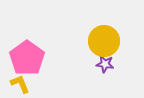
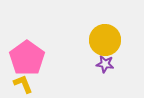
yellow circle: moved 1 px right, 1 px up
yellow L-shape: moved 3 px right
